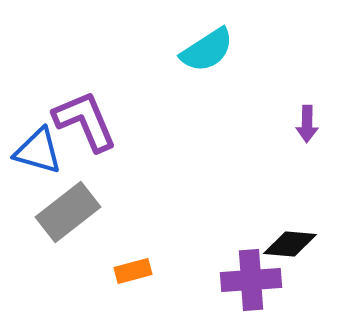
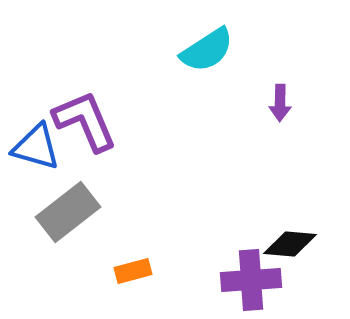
purple arrow: moved 27 px left, 21 px up
blue triangle: moved 2 px left, 4 px up
